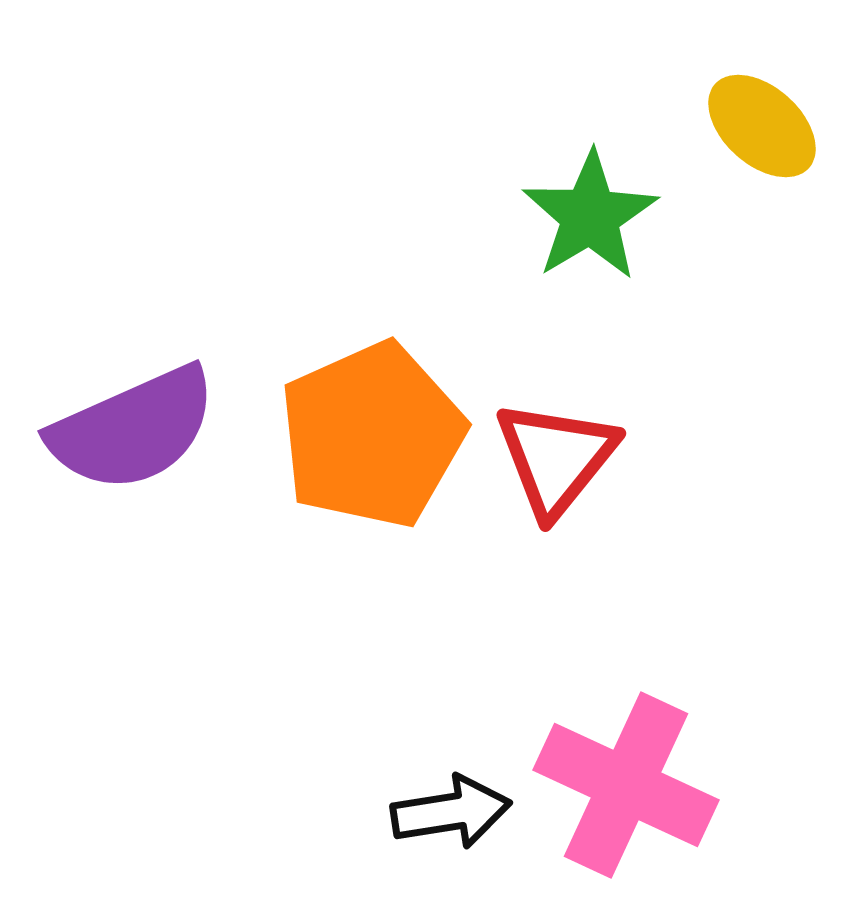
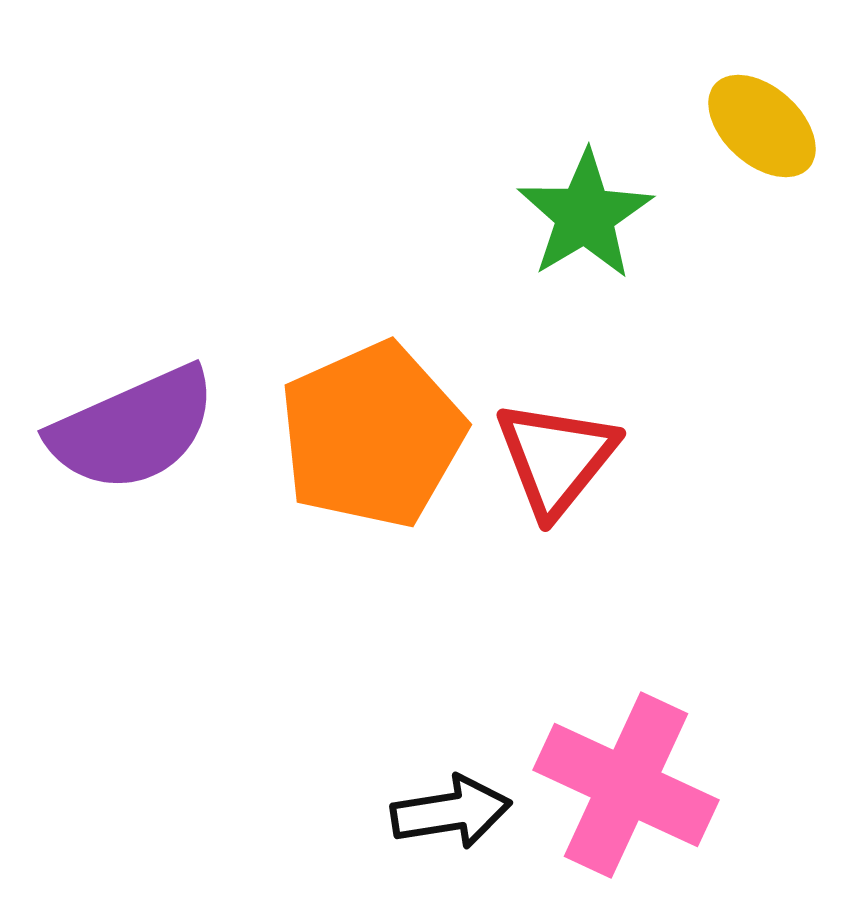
green star: moved 5 px left, 1 px up
